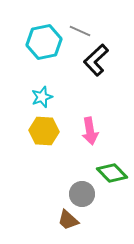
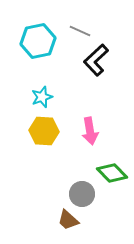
cyan hexagon: moved 6 px left, 1 px up
